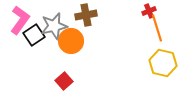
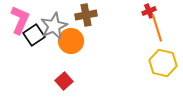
pink L-shape: rotated 12 degrees counterclockwise
gray star: rotated 12 degrees counterclockwise
